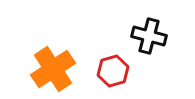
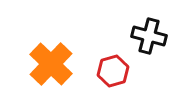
orange cross: moved 2 px left, 5 px up; rotated 12 degrees counterclockwise
